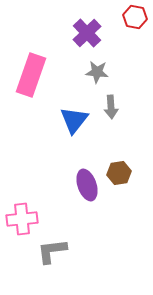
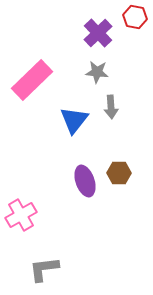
purple cross: moved 11 px right
pink rectangle: moved 1 px right, 5 px down; rotated 27 degrees clockwise
brown hexagon: rotated 10 degrees clockwise
purple ellipse: moved 2 px left, 4 px up
pink cross: moved 1 px left, 4 px up; rotated 24 degrees counterclockwise
gray L-shape: moved 8 px left, 18 px down
